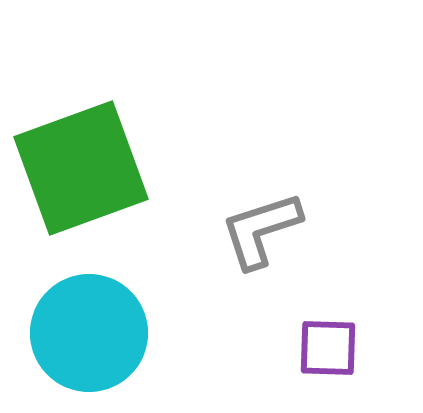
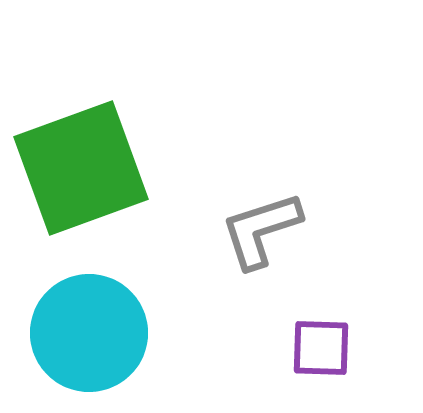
purple square: moved 7 px left
